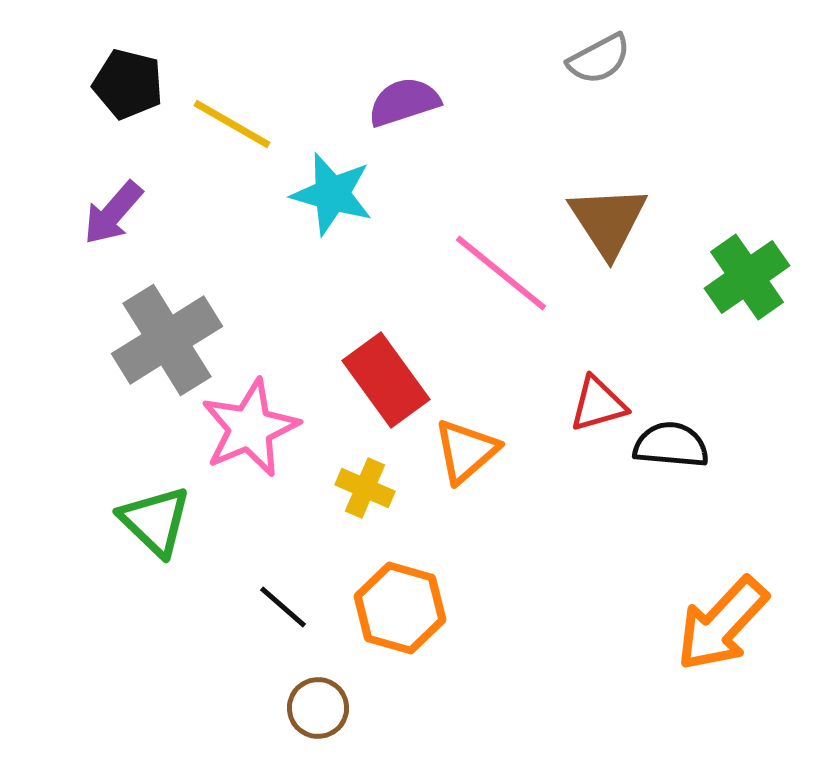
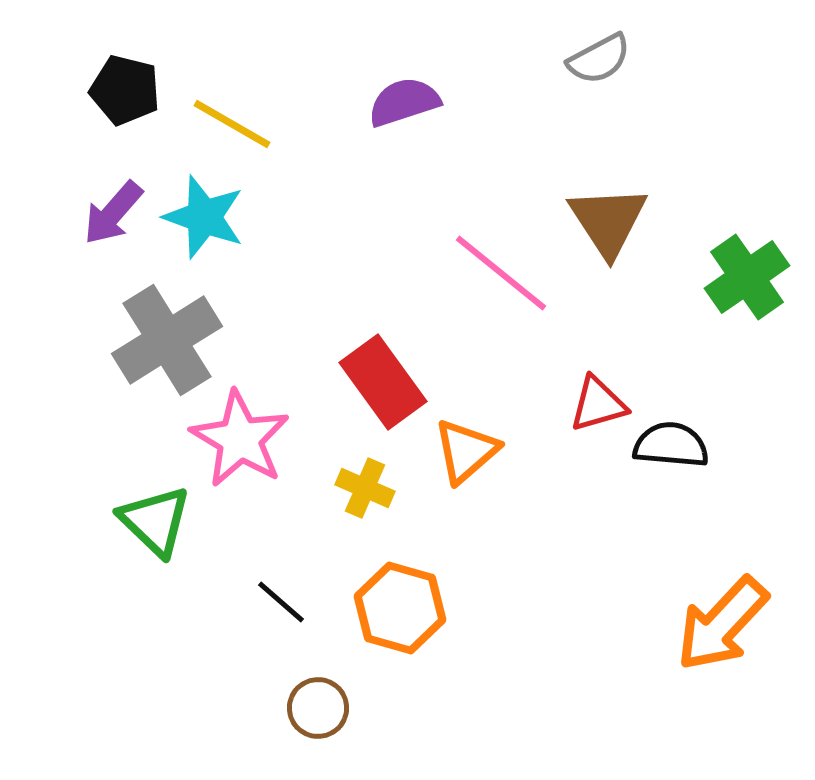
black pentagon: moved 3 px left, 6 px down
cyan star: moved 128 px left, 23 px down; rotated 4 degrees clockwise
red rectangle: moved 3 px left, 2 px down
pink star: moved 10 px left, 11 px down; rotated 18 degrees counterclockwise
black line: moved 2 px left, 5 px up
